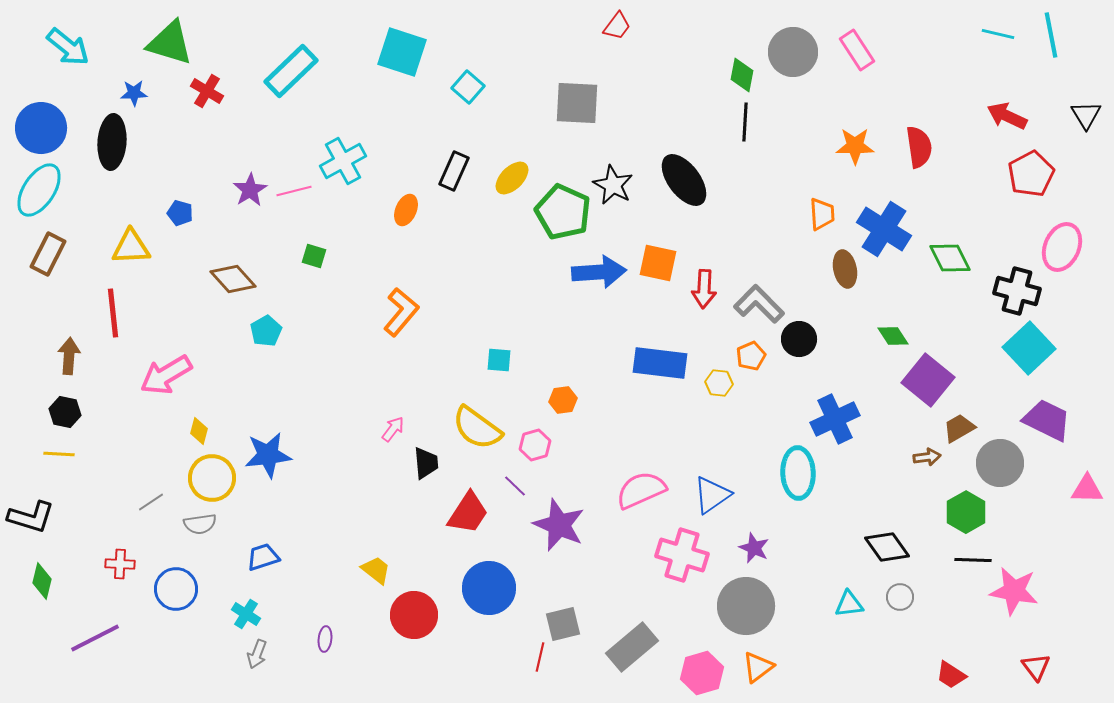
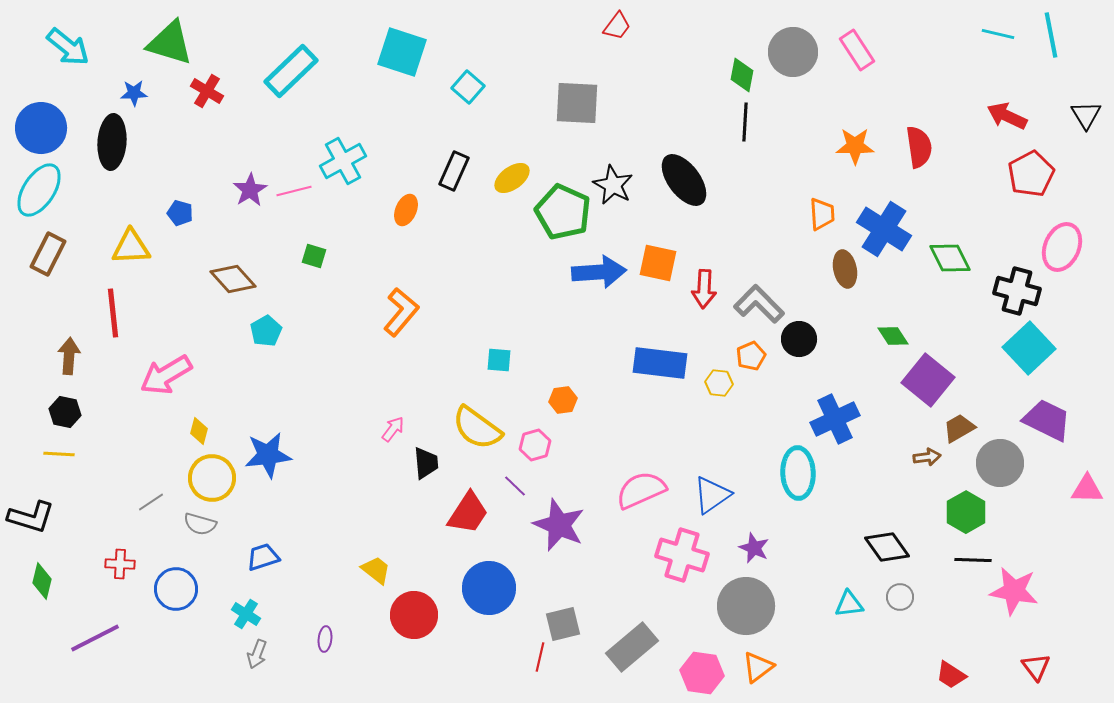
yellow ellipse at (512, 178): rotated 9 degrees clockwise
gray semicircle at (200, 524): rotated 24 degrees clockwise
pink hexagon at (702, 673): rotated 24 degrees clockwise
